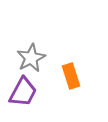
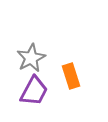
purple trapezoid: moved 11 px right, 1 px up
